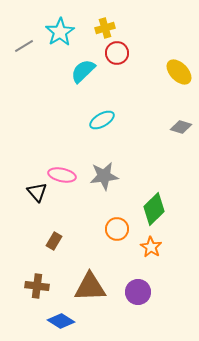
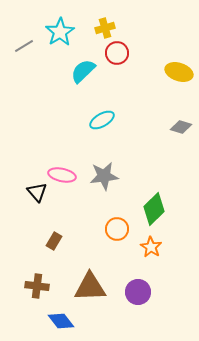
yellow ellipse: rotated 28 degrees counterclockwise
blue diamond: rotated 20 degrees clockwise
